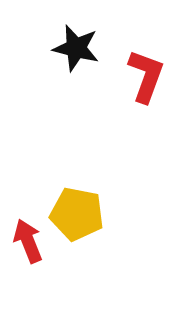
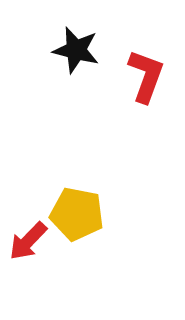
black star: moved 2 px down
red arrow: rotated 114 degrees counterclockwise
